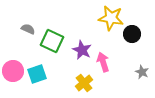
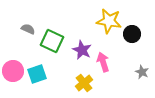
yellow star: moved 2 px left, 3 px down
